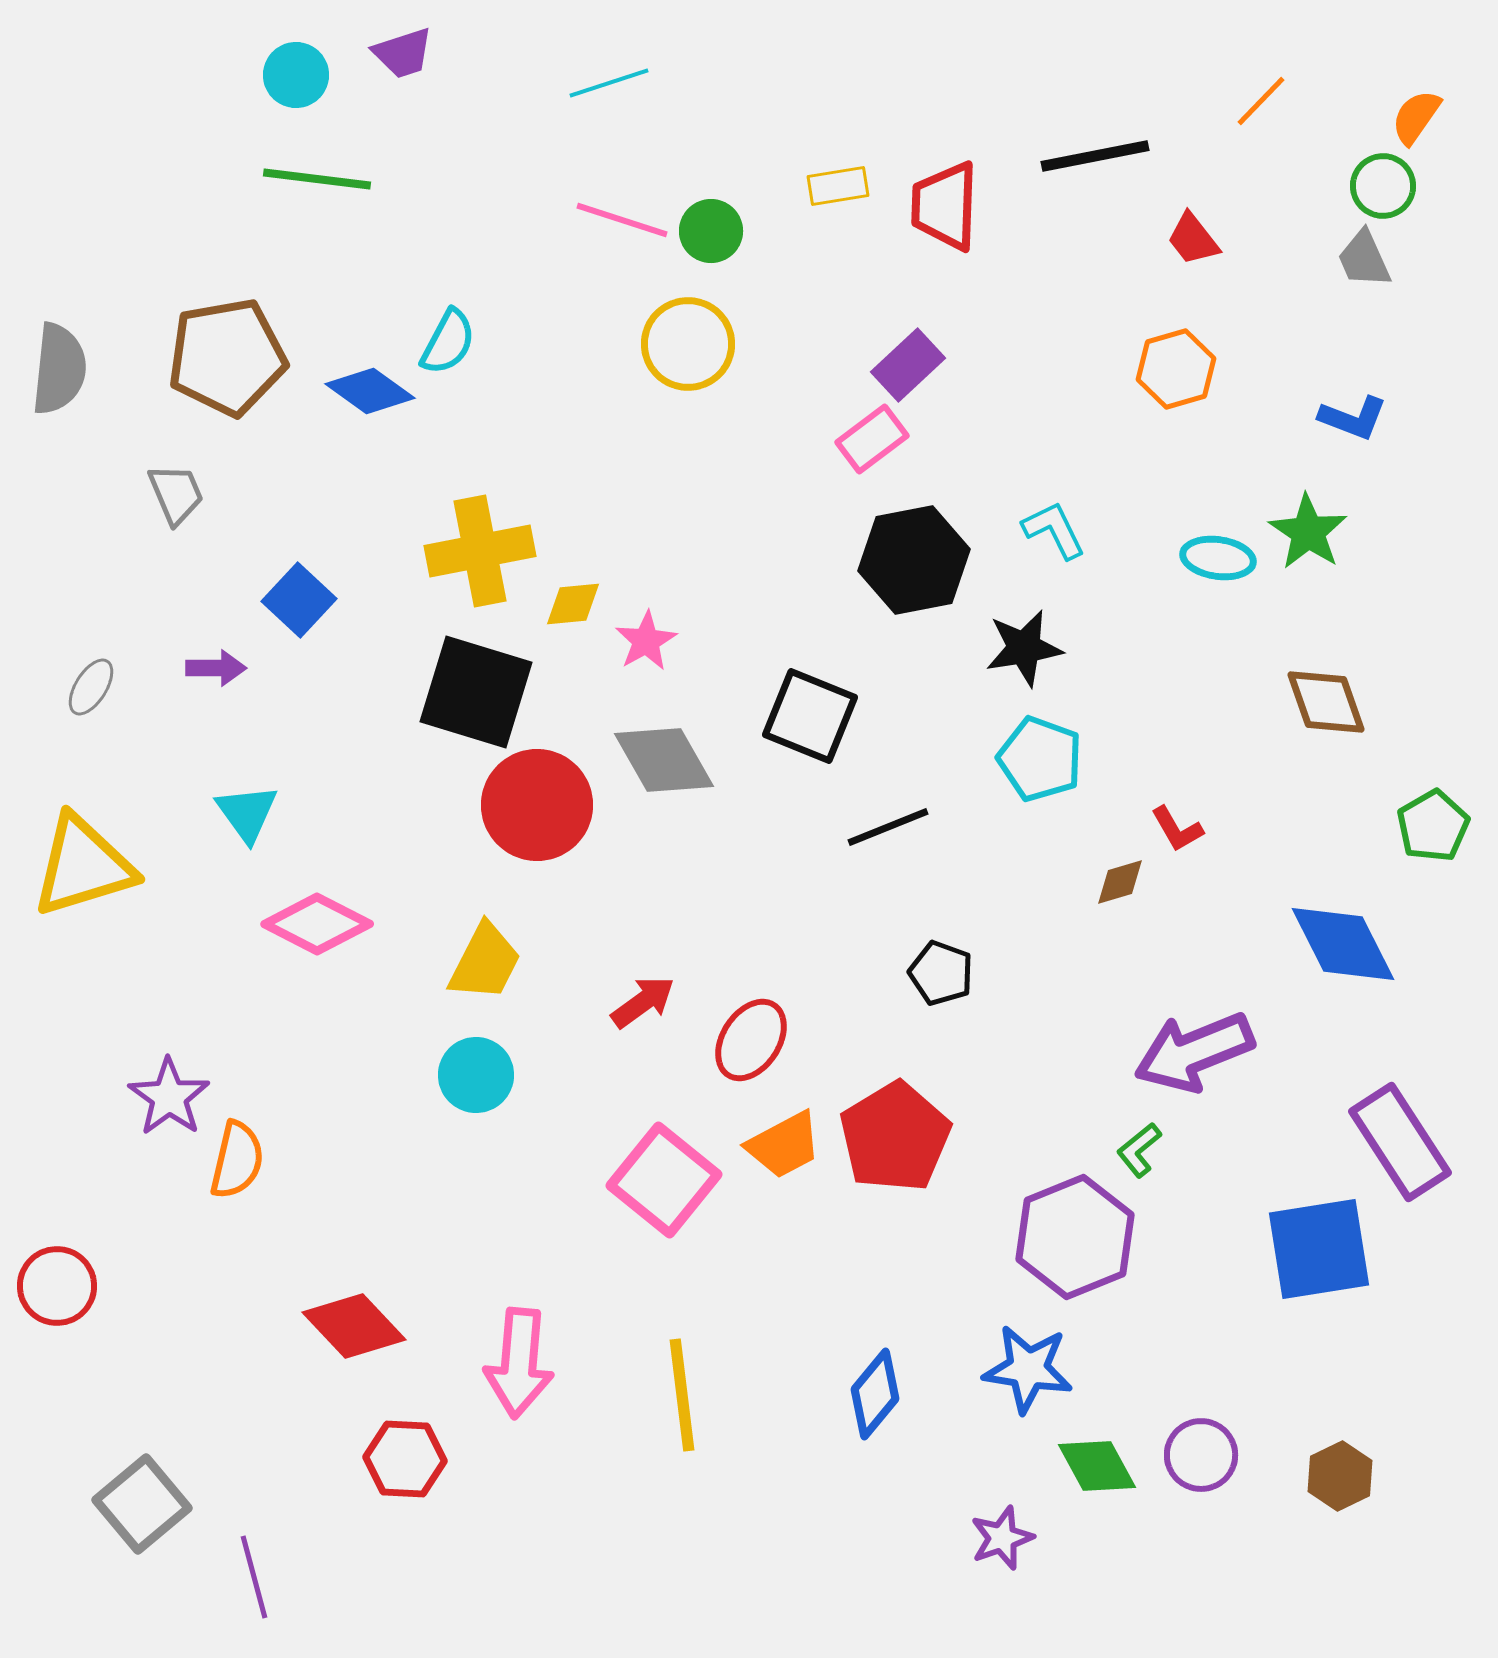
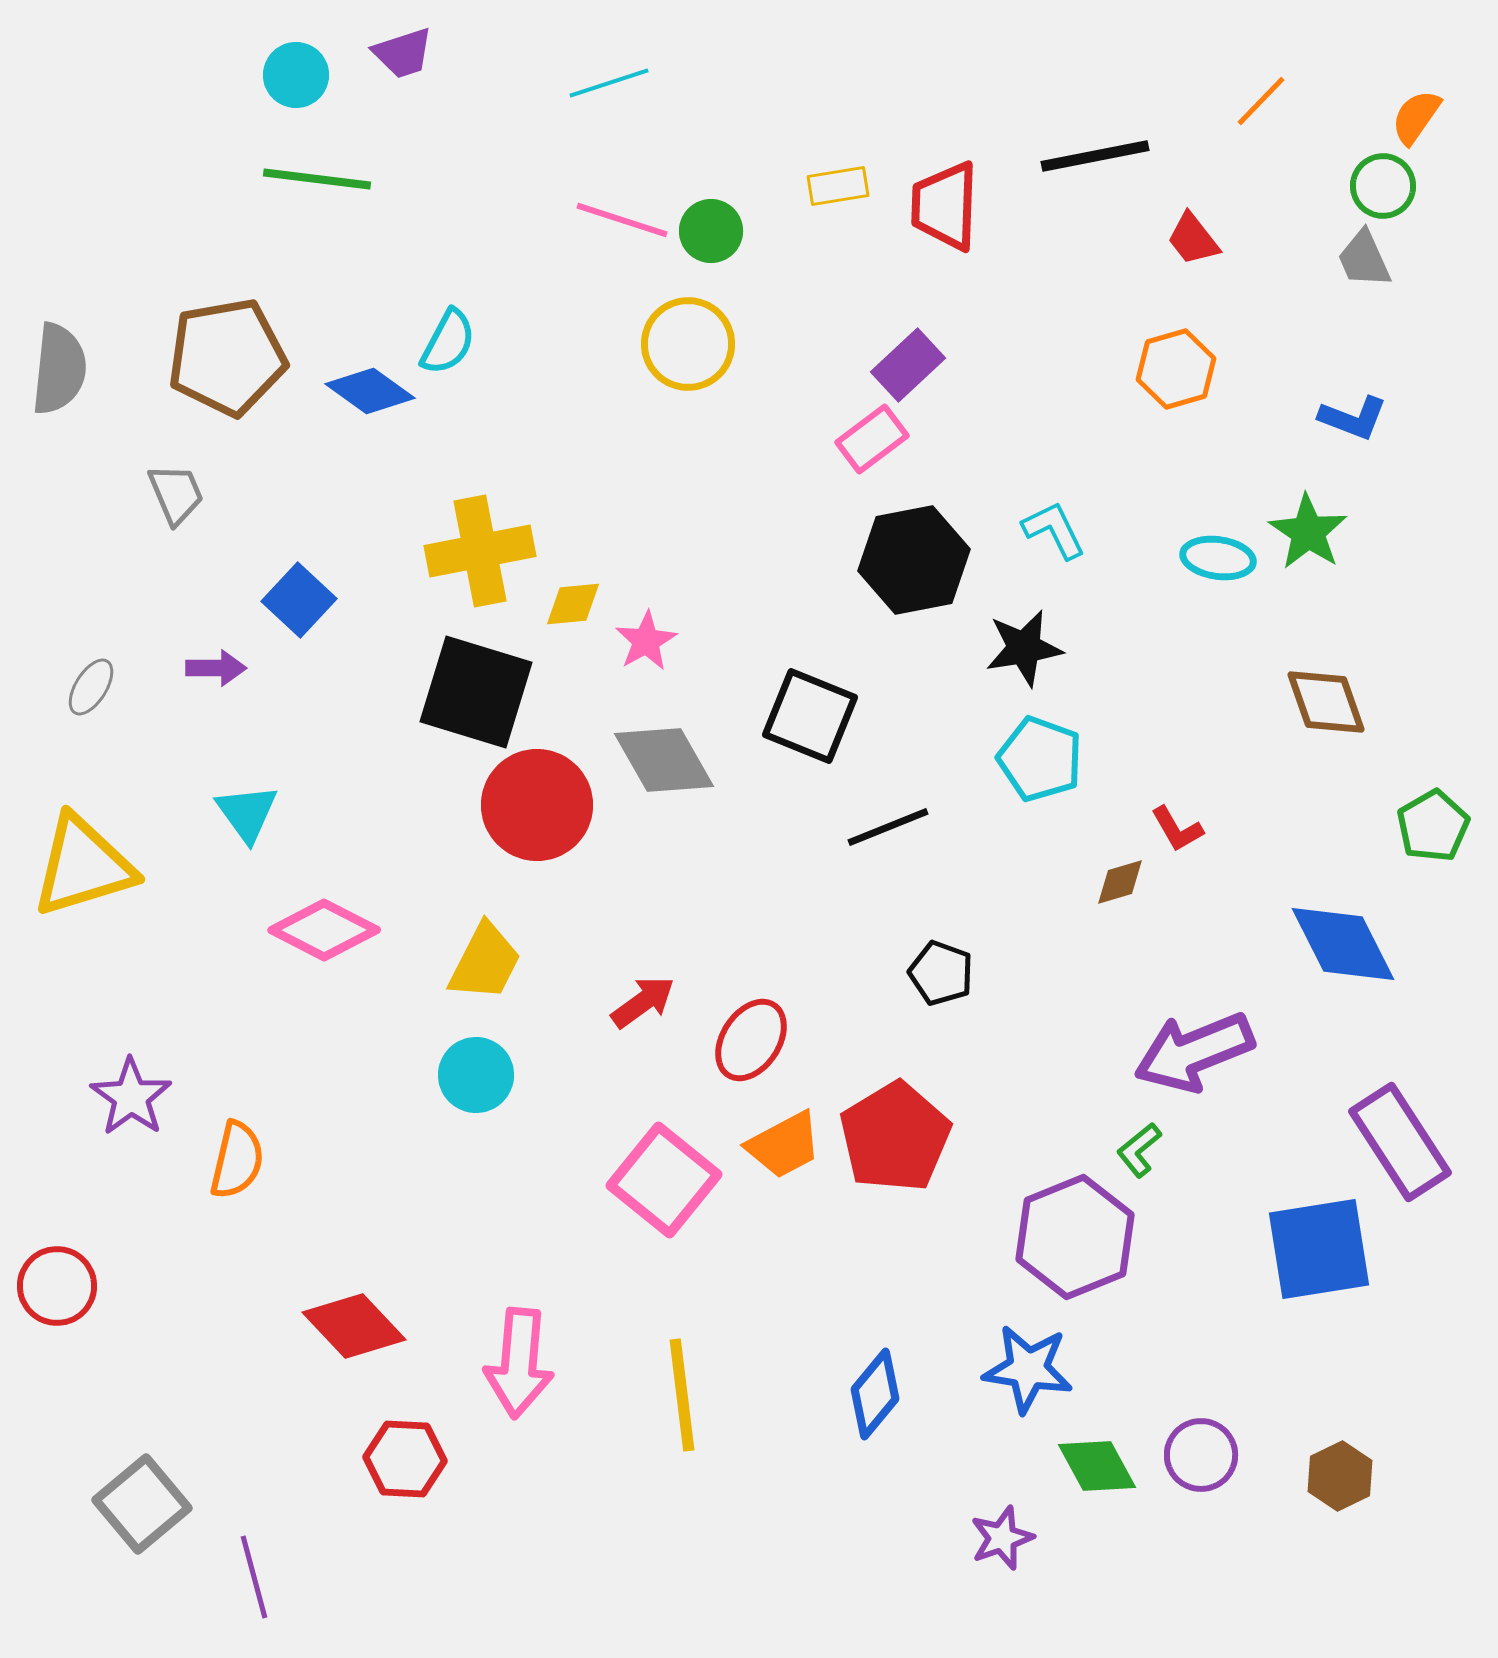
pink diamond at (317, 924): moved 7 px right, 6 px down
purple star at (169, 1097): moved 38 px left
